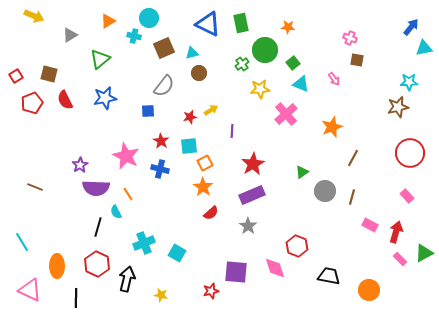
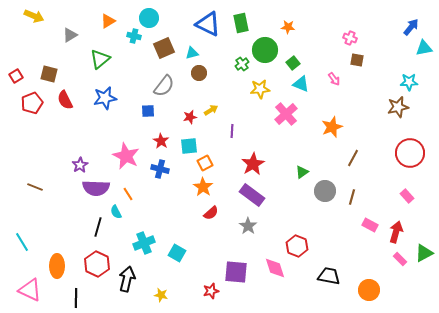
purple rectangle at (252, 195): rotated 60 degrees clockwise
